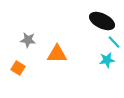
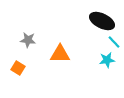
orange triangle: moved 3 px right
